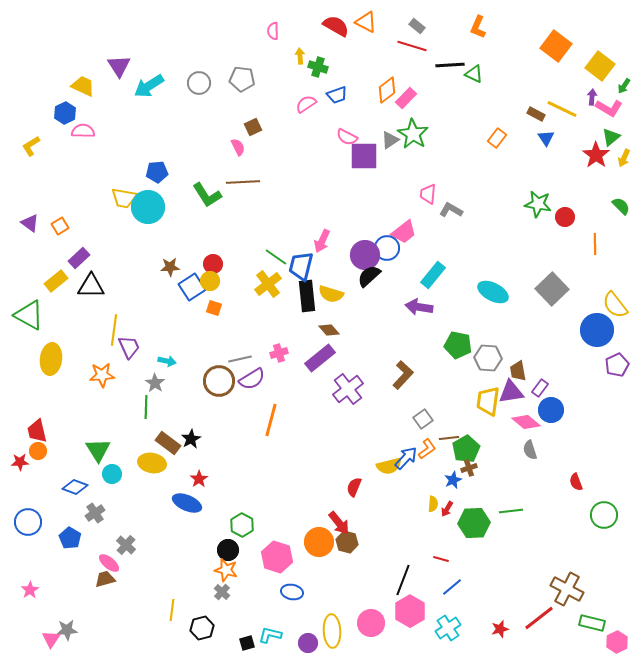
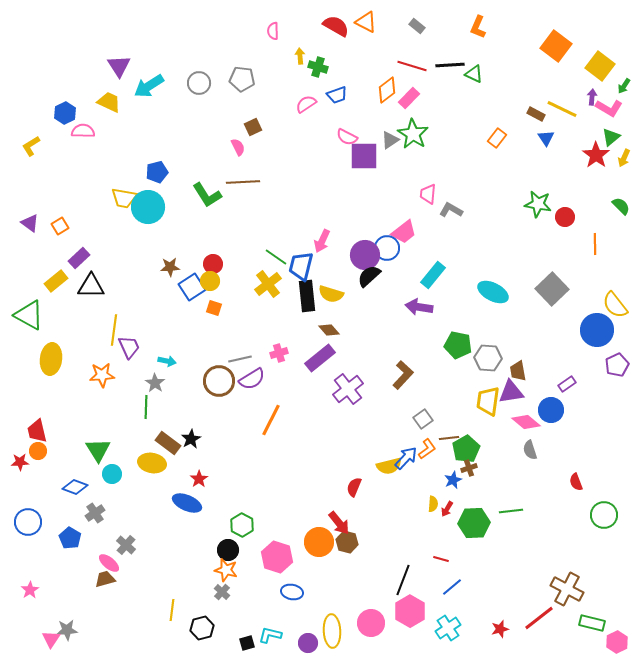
red line at (412, 46): moved 20 px down
yellow trapezoid at (83, 86): moved 26 px right, 16 px down
pink rectangle at (406, 98): moved 3 px right
blue pentagon at (157, 172): rotated 10 degrees counterclockwise
purple rectangle at (540, 388): moved 27 px right, 4 px up; rotated 18 degrees clockwise
orange line at (271, 420): rotated 12 degrees clockwise
